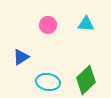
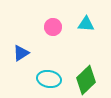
pink circle: moved 5 px right, 2 px down
blue triangle: moved 4 px up
cyan ellipse: moved 1 px right, 3 px up
